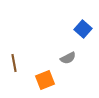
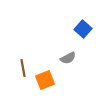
brown line: moved 9 px right, 5 px down
